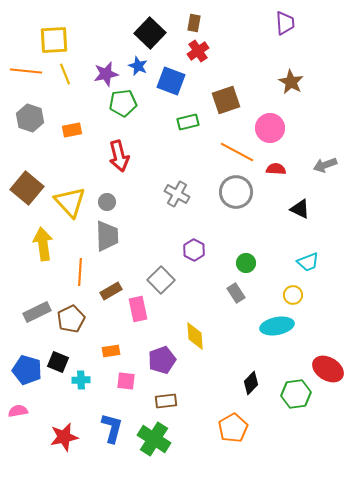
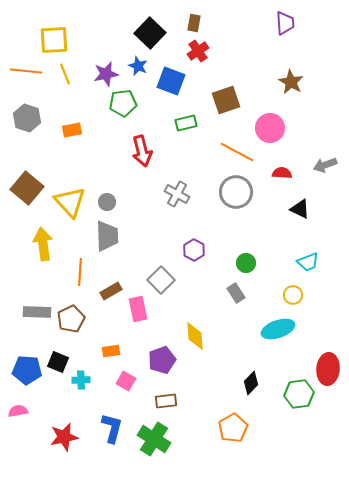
gray hexagon at (30, 118): moved 3 px left
green rectangle at (188, 122): moved 2 px left, 1 px down
red arrow at (119, 156): moved 23 px right, 5 px up
red semicircle at (276, 169): moved 6 px right, 4 px down
gray rectangle at (37, 312): rotated 28 degrees clockwise
cyan ellipse at (277, 326): moved 1 px right, 3 px down; rotated 8 degrees counterclockwise
red ellipse at (328, 369): rotated 64 degrees clockwise
blue pentagon at (27, 370): rotated 12 degrees counterclockwise
pink square at (126, 381): rotated 24 degrees clockwise
green hexagon at (296, 394): moved 3 px right
